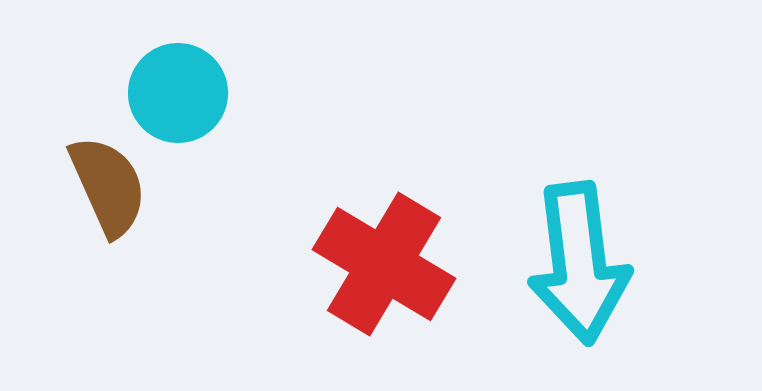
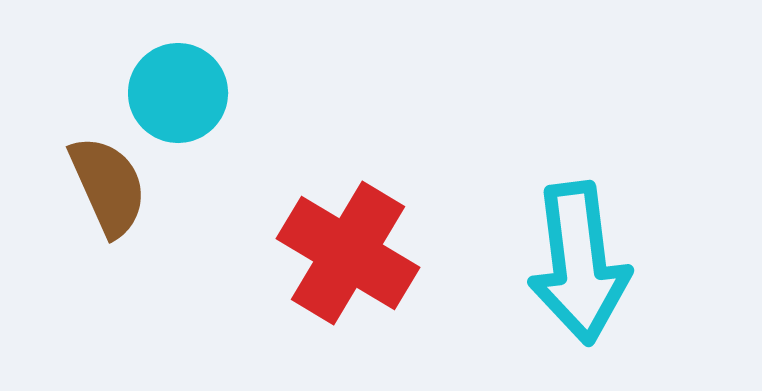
red cross: moved 36 px left, 11 px up
